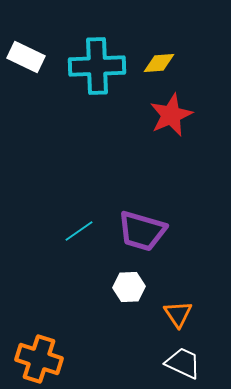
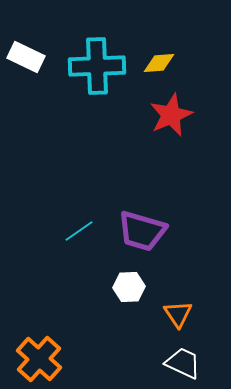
orange cross: rotated 24 degrees clockwise
